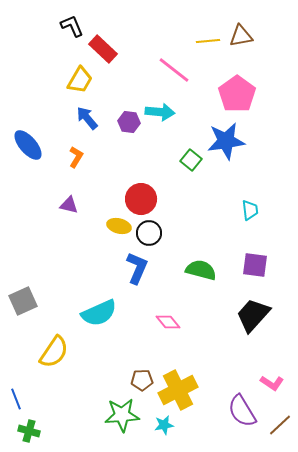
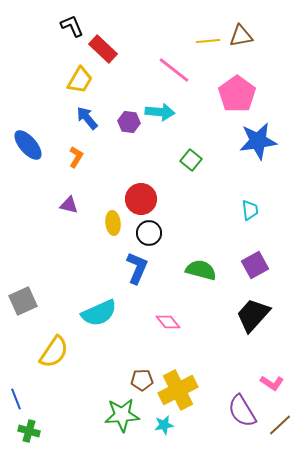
blue star: moved 32 px right
yellow ellipse: moved 6 px left, 3 px up; rotated 70 degrees clockwise
purple square: rotated 36 degrees counterclockwise
